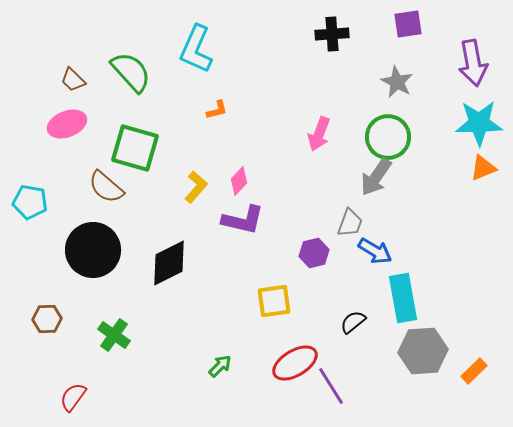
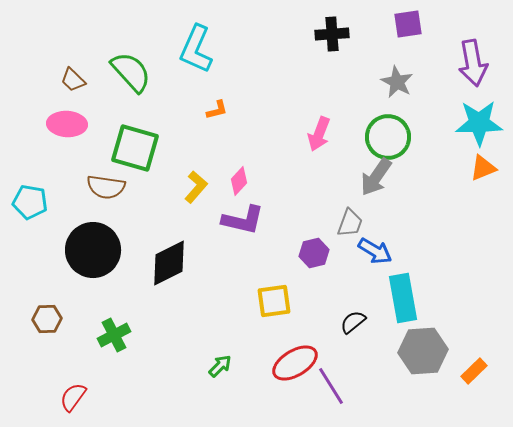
pink ellipse: rotated 24 degrees clockwise
brown semicircle: rotated 33 degrees counterclockwise
green cross: rotated 28 degrees clockwise
